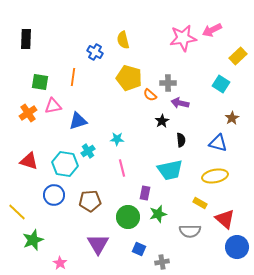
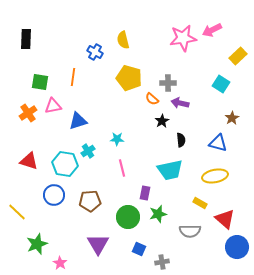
orange semicircle at (150, 95): moved 2 px right, 4 px down
green star at (33, 240): moved 4 px right, 4 px down
